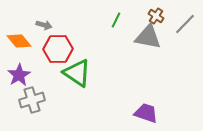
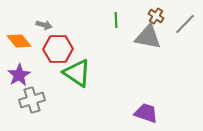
green line: rotated 28 degrees counterclockwise
